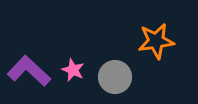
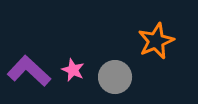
orange star: rotated 15 degrees counterclockwise
